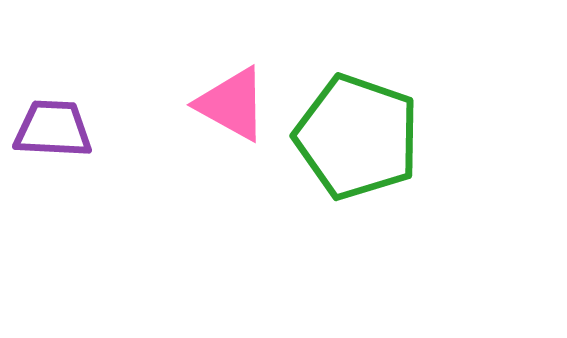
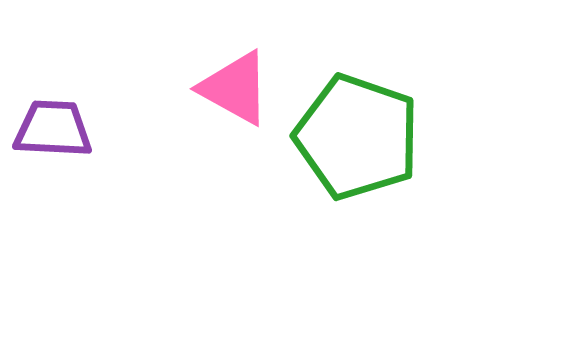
pink triangle: moved 3 px right, 16 px up
